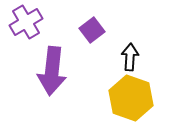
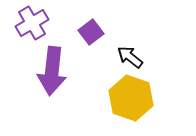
purple cross: moved 6 px right, 1 px down
purple square: moved 1 px left, 2 px down
black arrow: rotated 56 degrees counterclockwise
